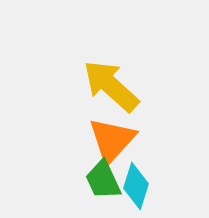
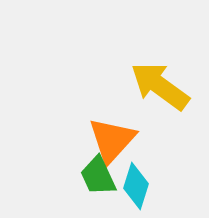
yellow arrow: moved 49 px right; rotated 6 degrees counterclockwise
green trapezoid: moved 5 px left, 4 px up
